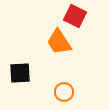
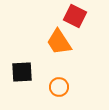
black square: moved 2 px right, 1 px up
orange circle: moved 5 px left, 5 px up
